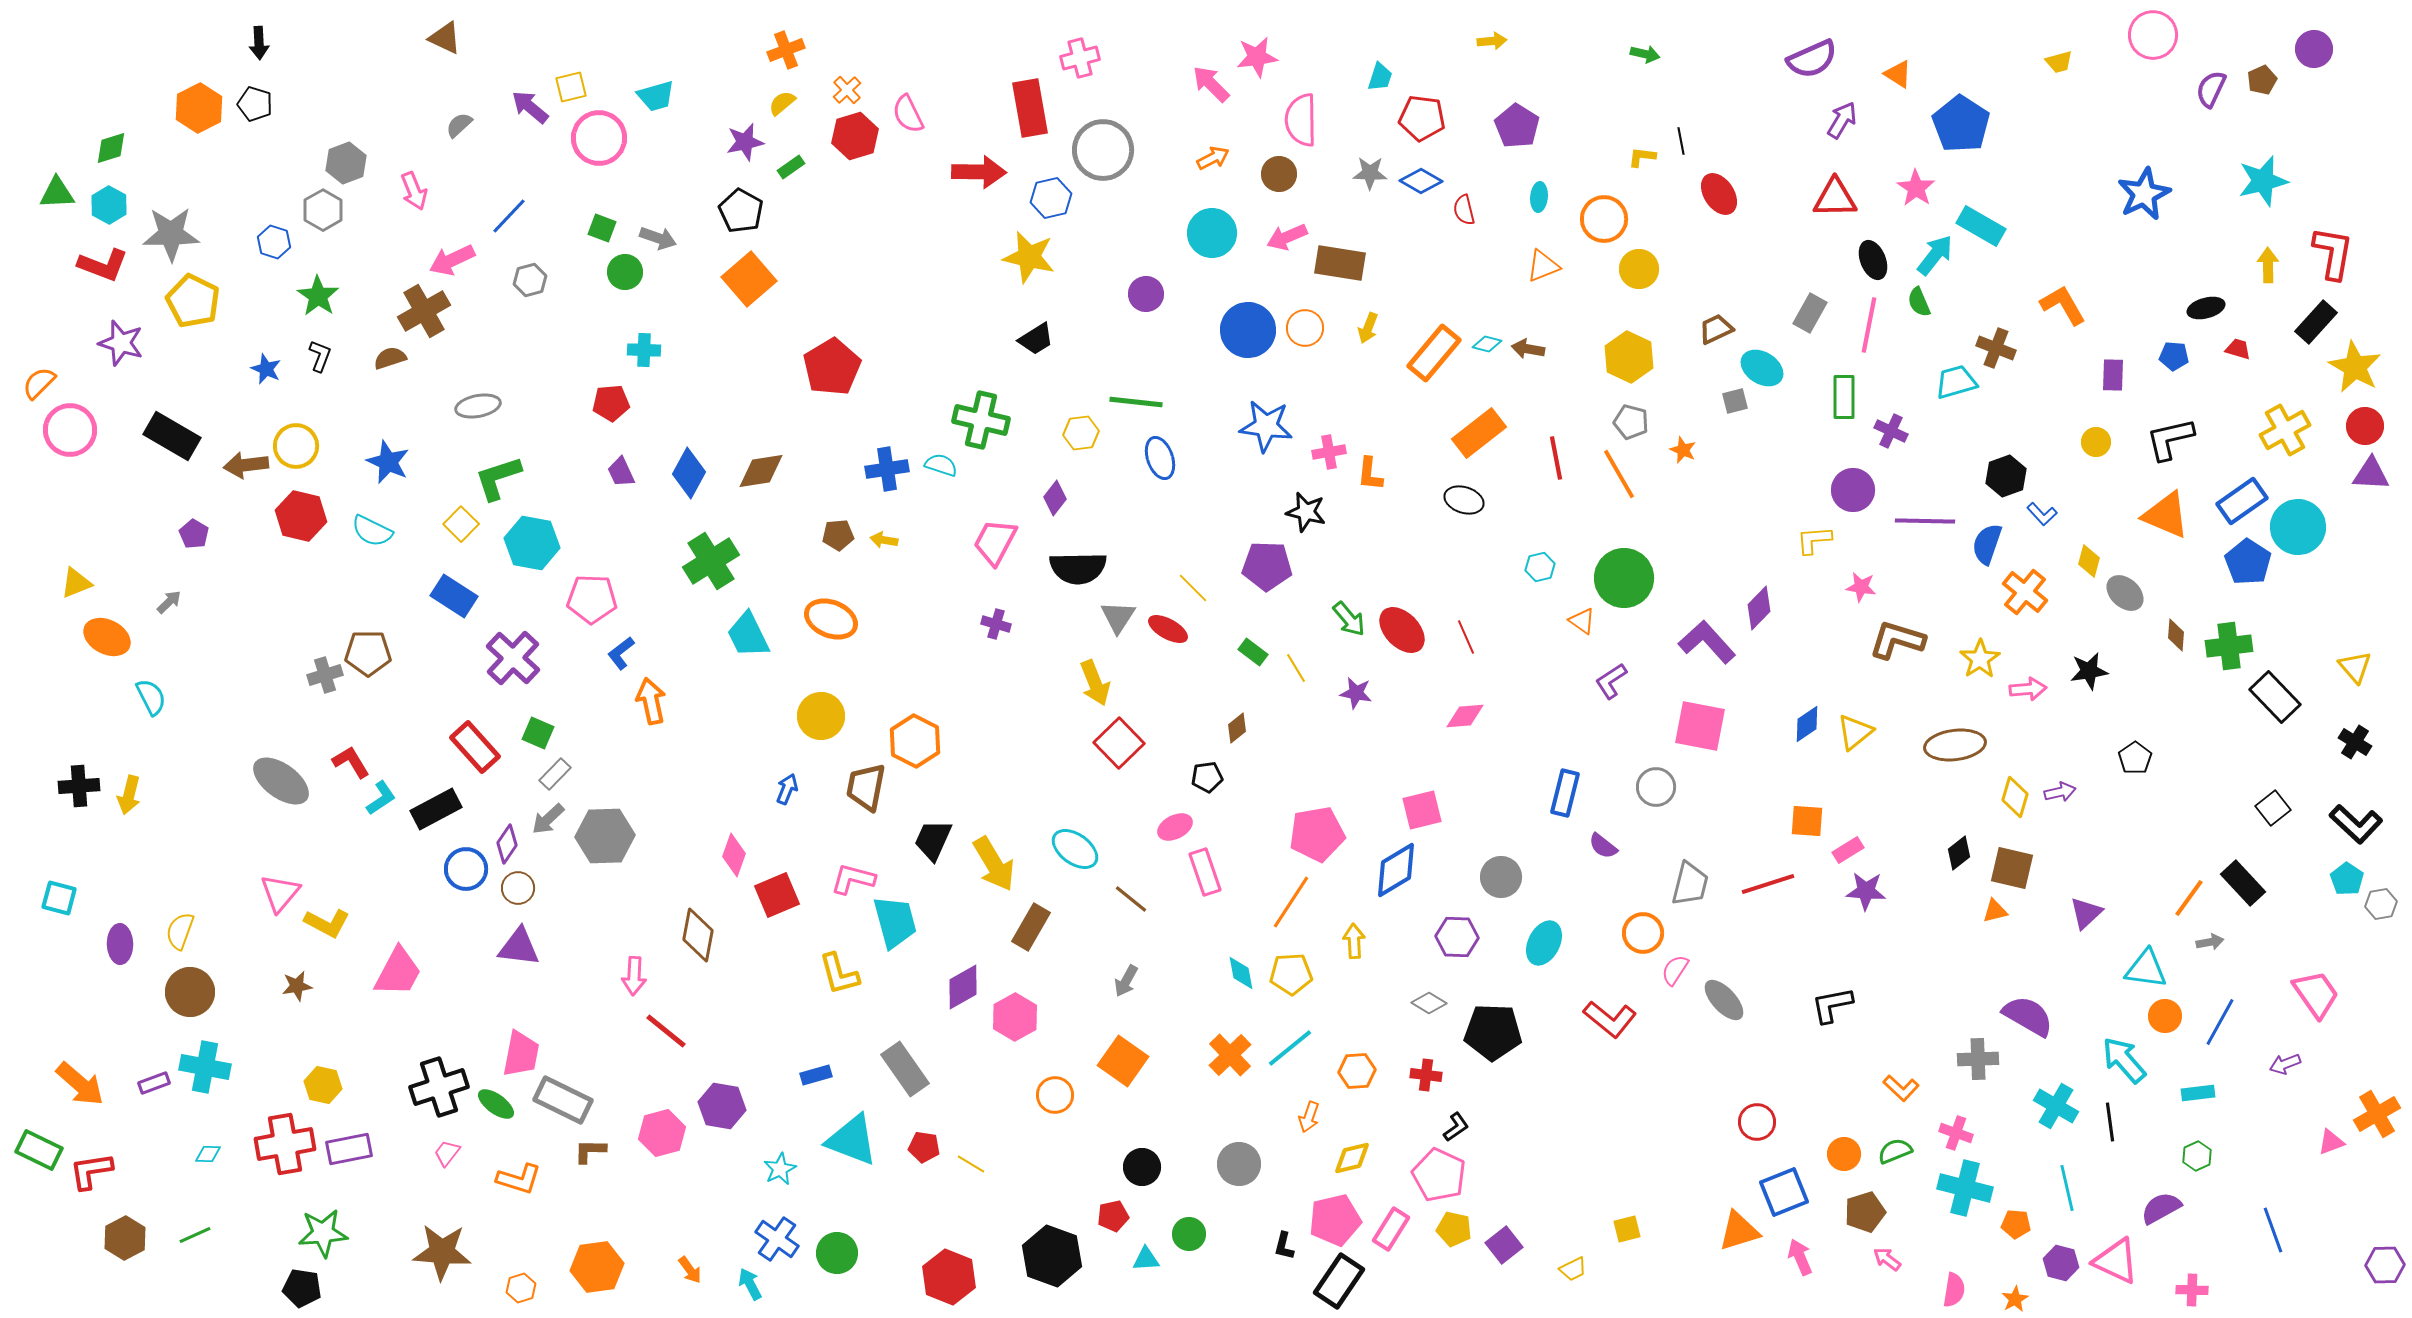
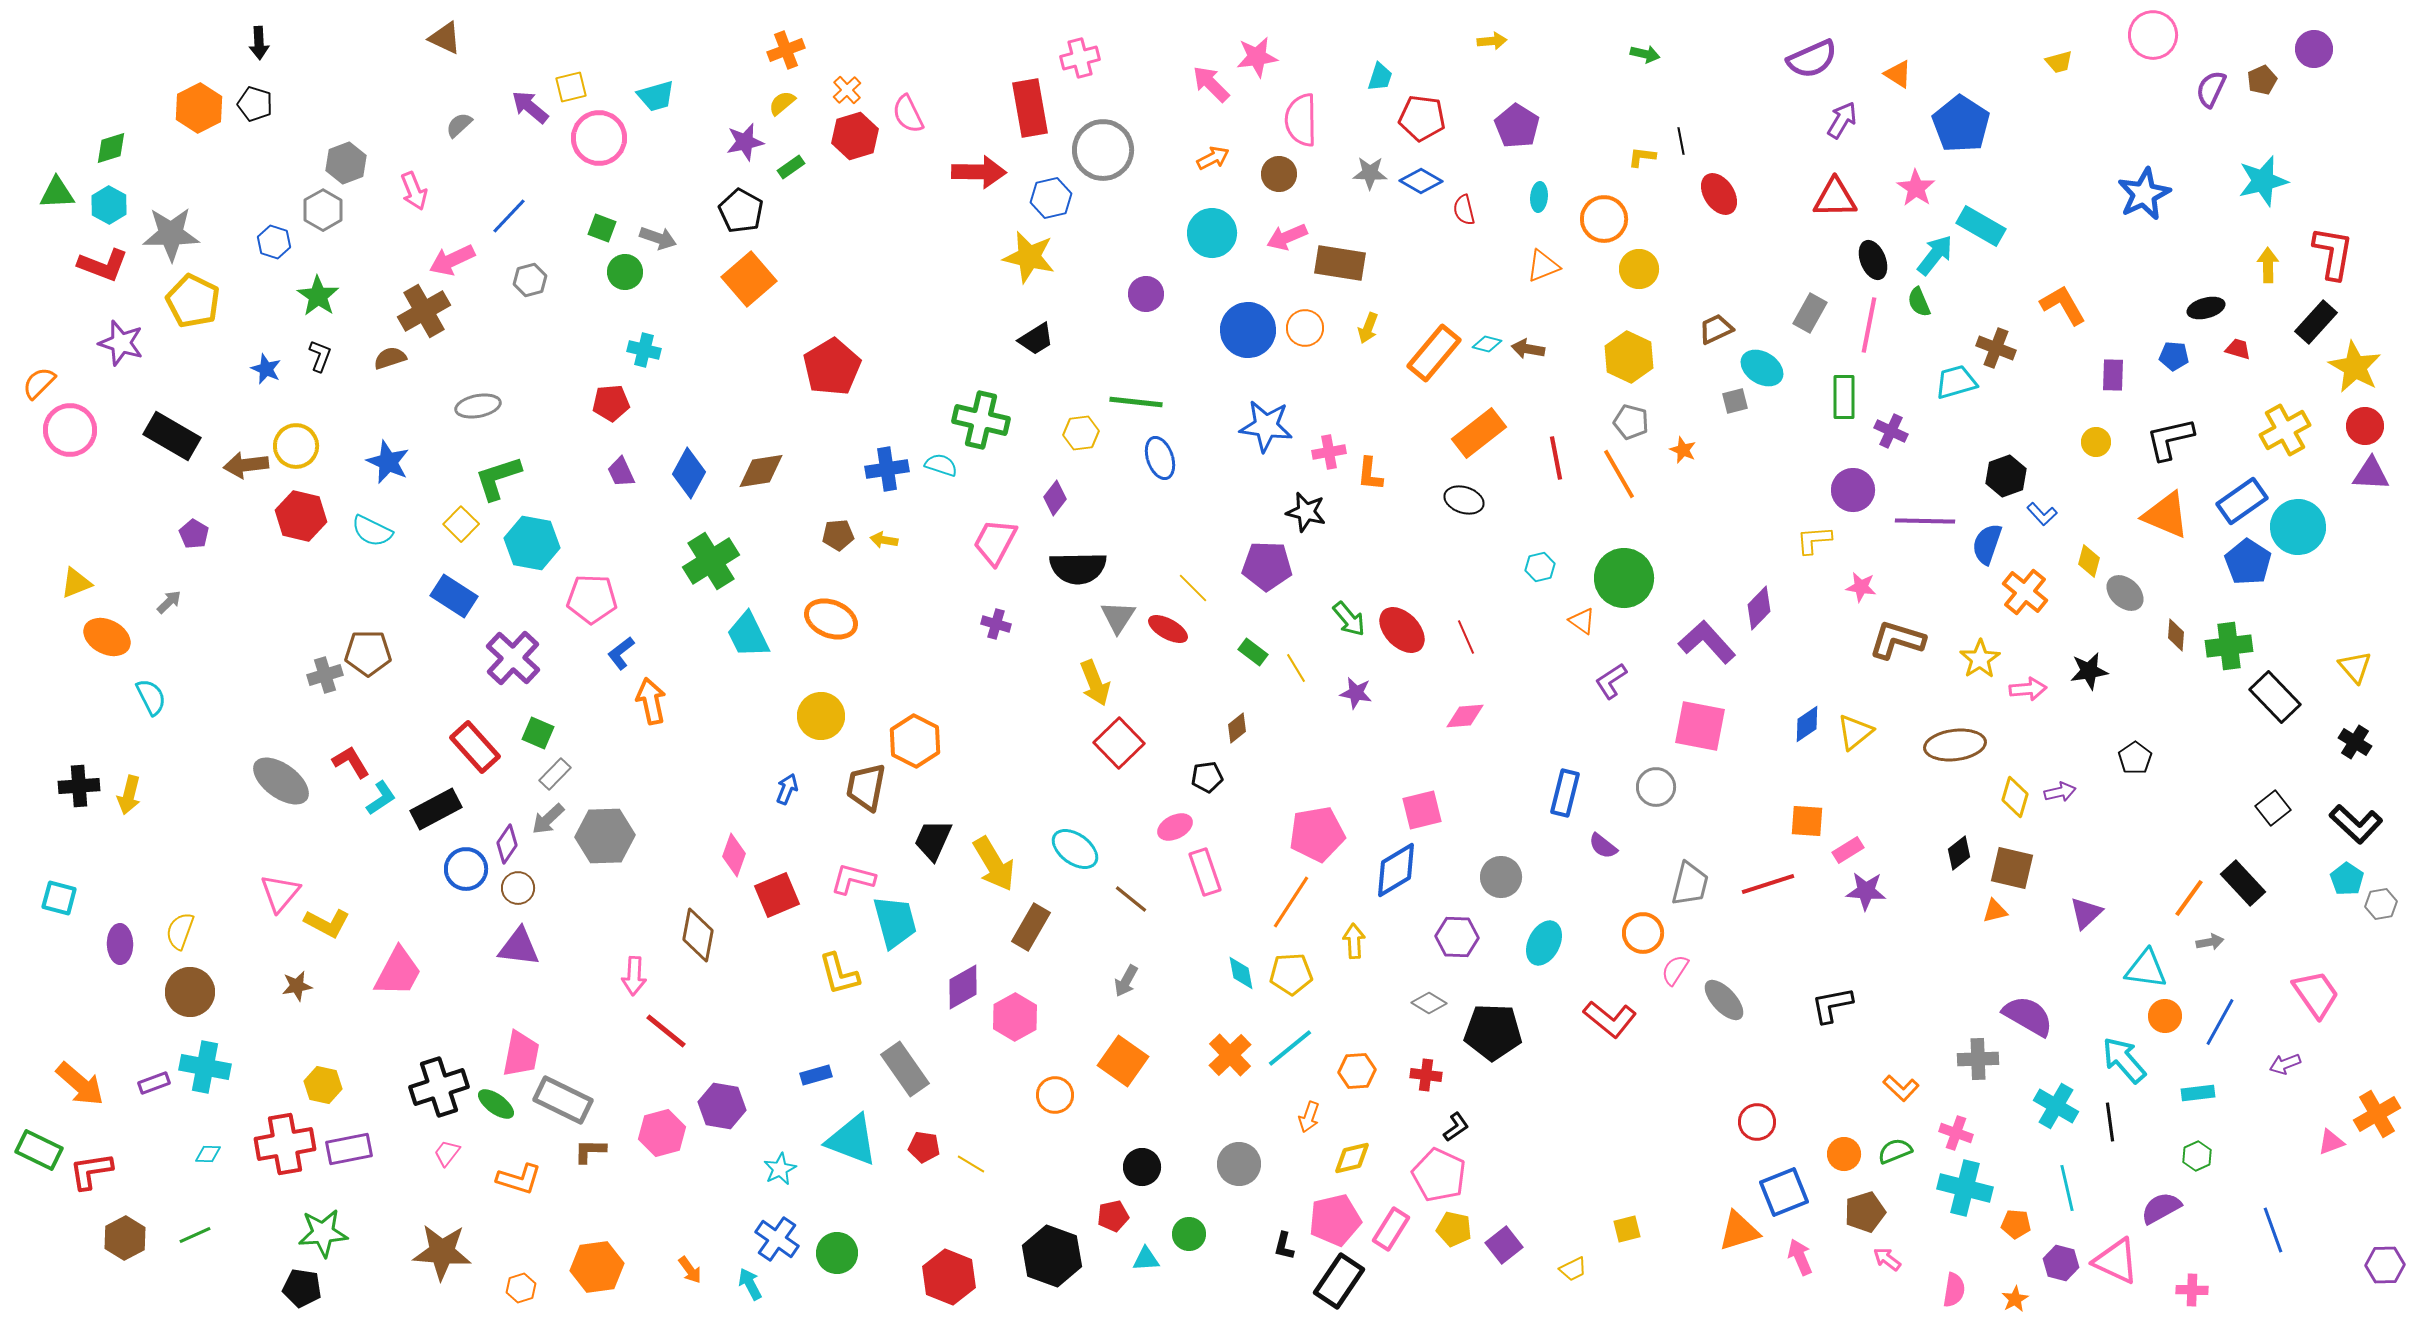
cyan cross at (644, 350): rotated 12 degrees clockwise
